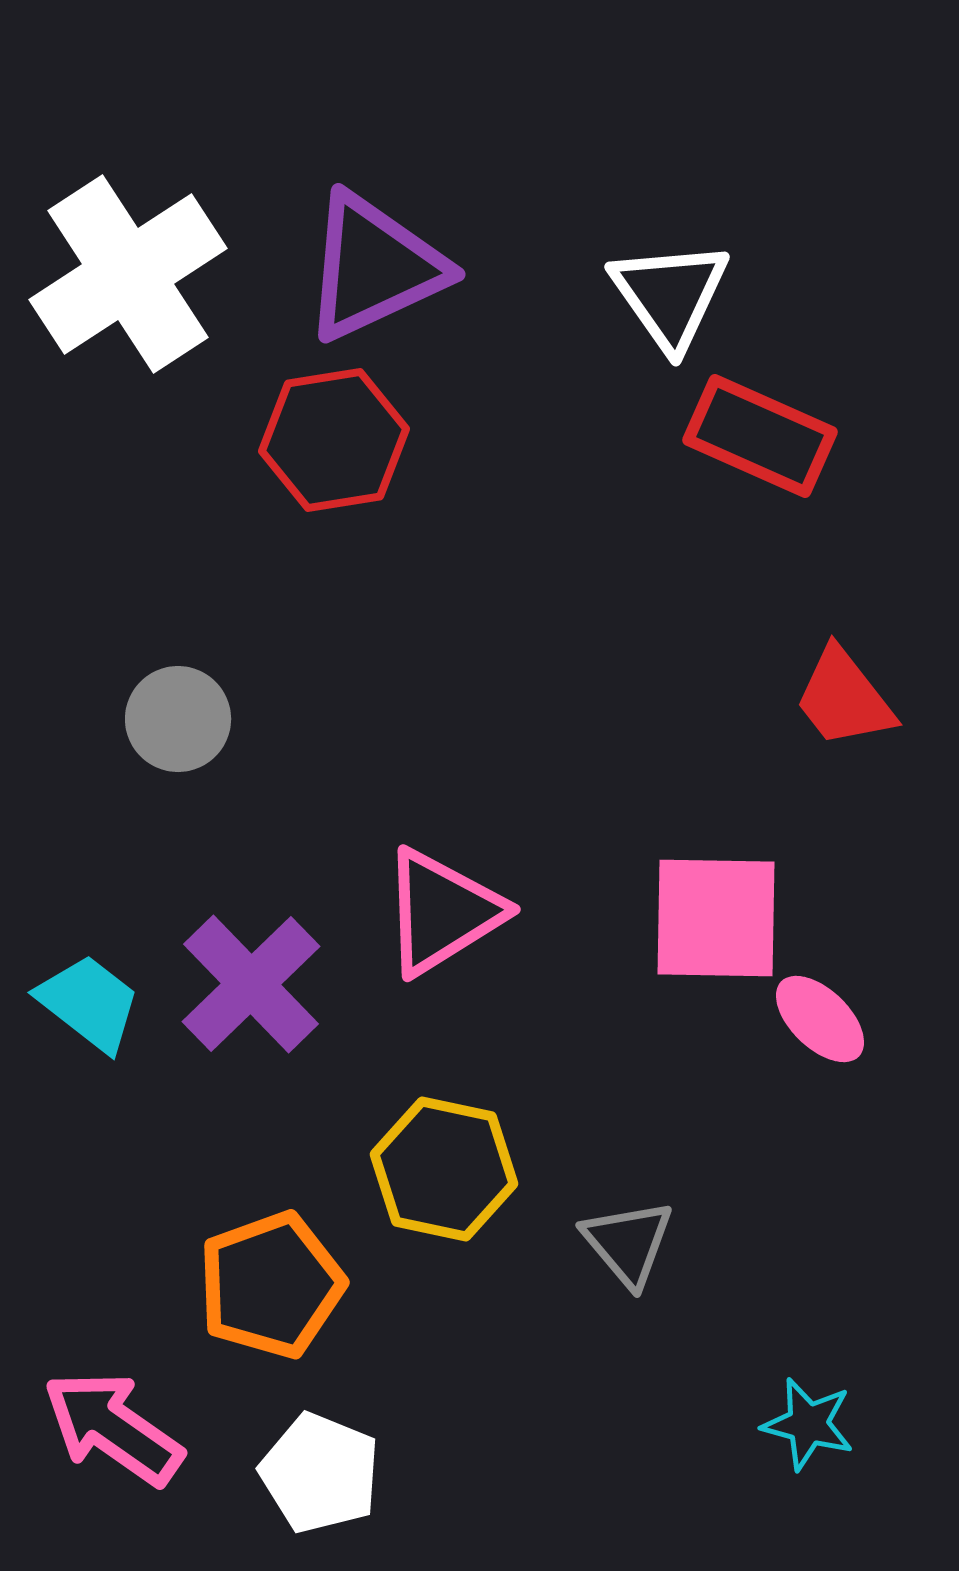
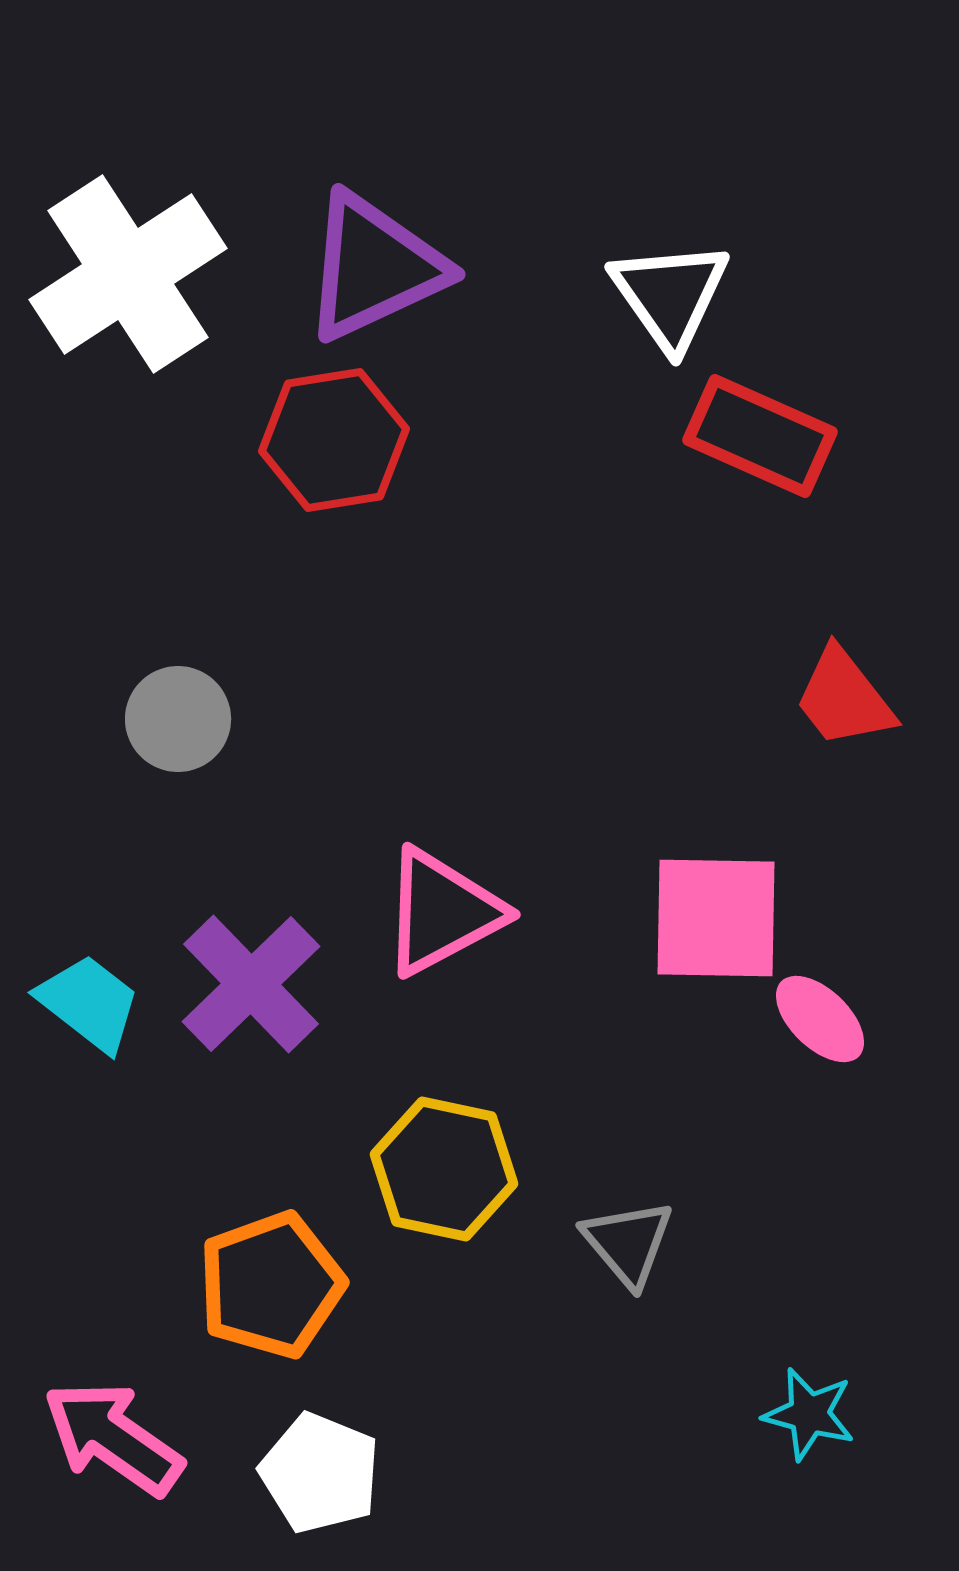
pink triangle: rotated 4 degrees clockwise
cyan star: moved 1 px right, 10 px up
pink arrow: moved 10 px down
